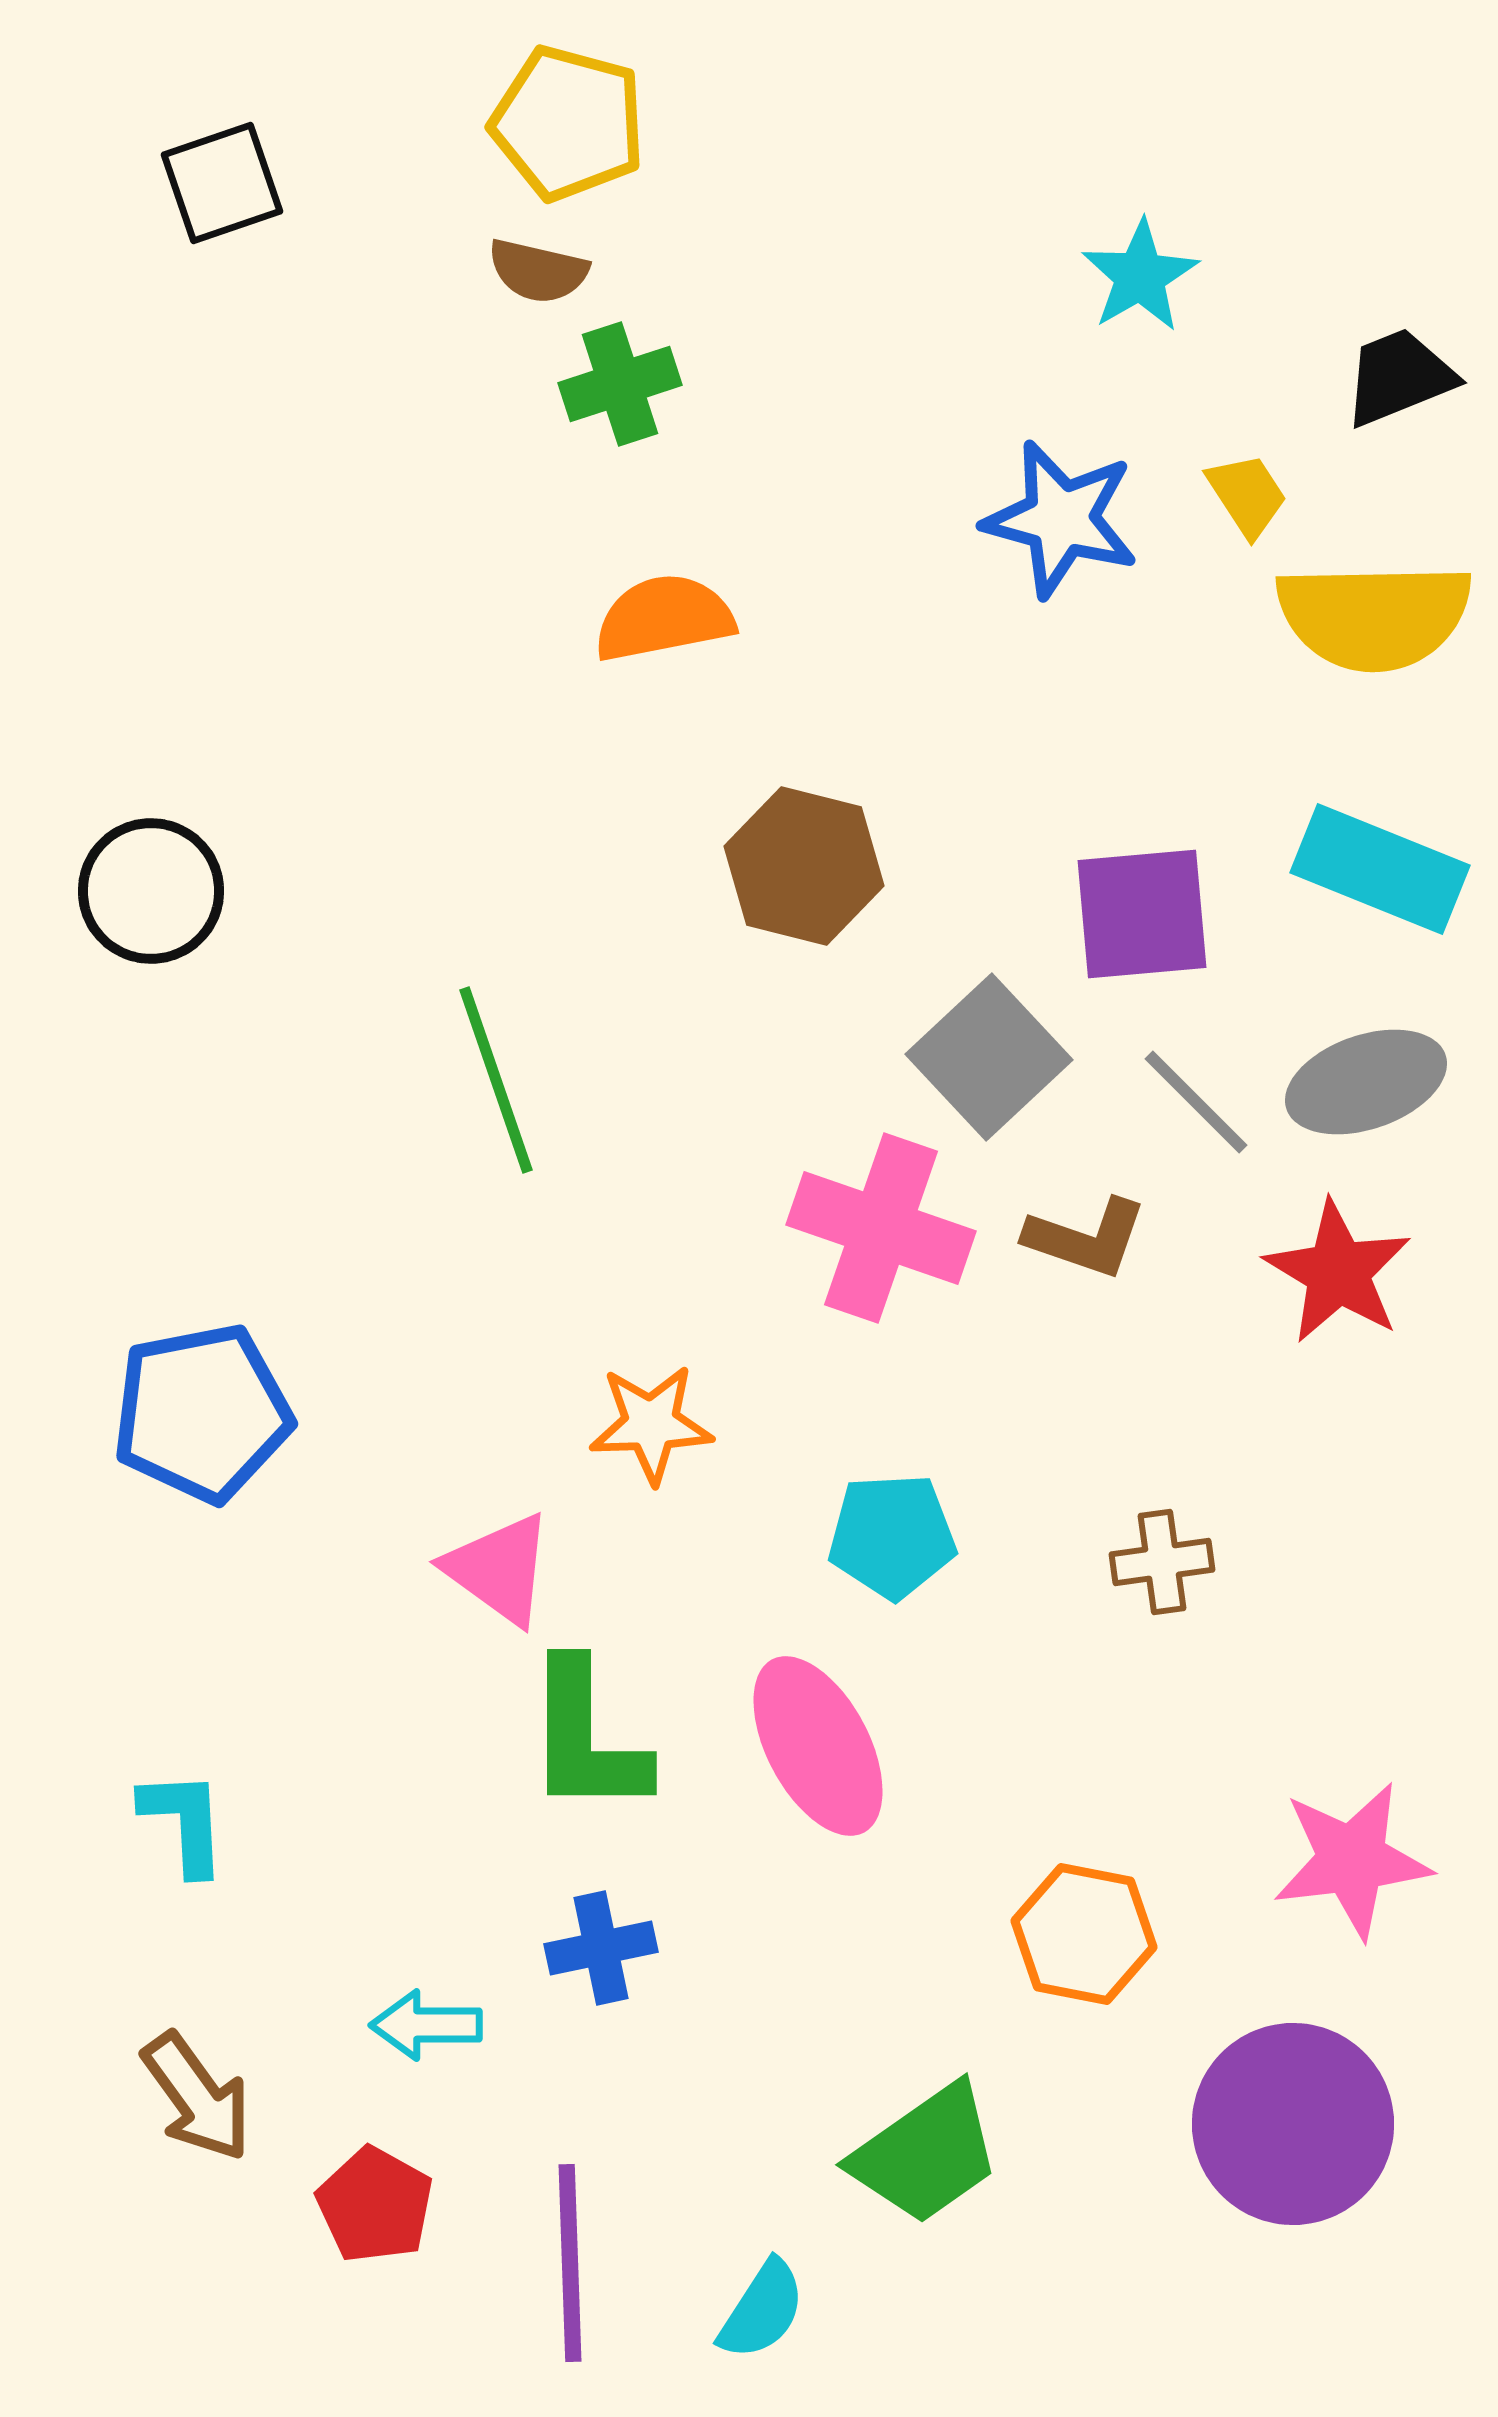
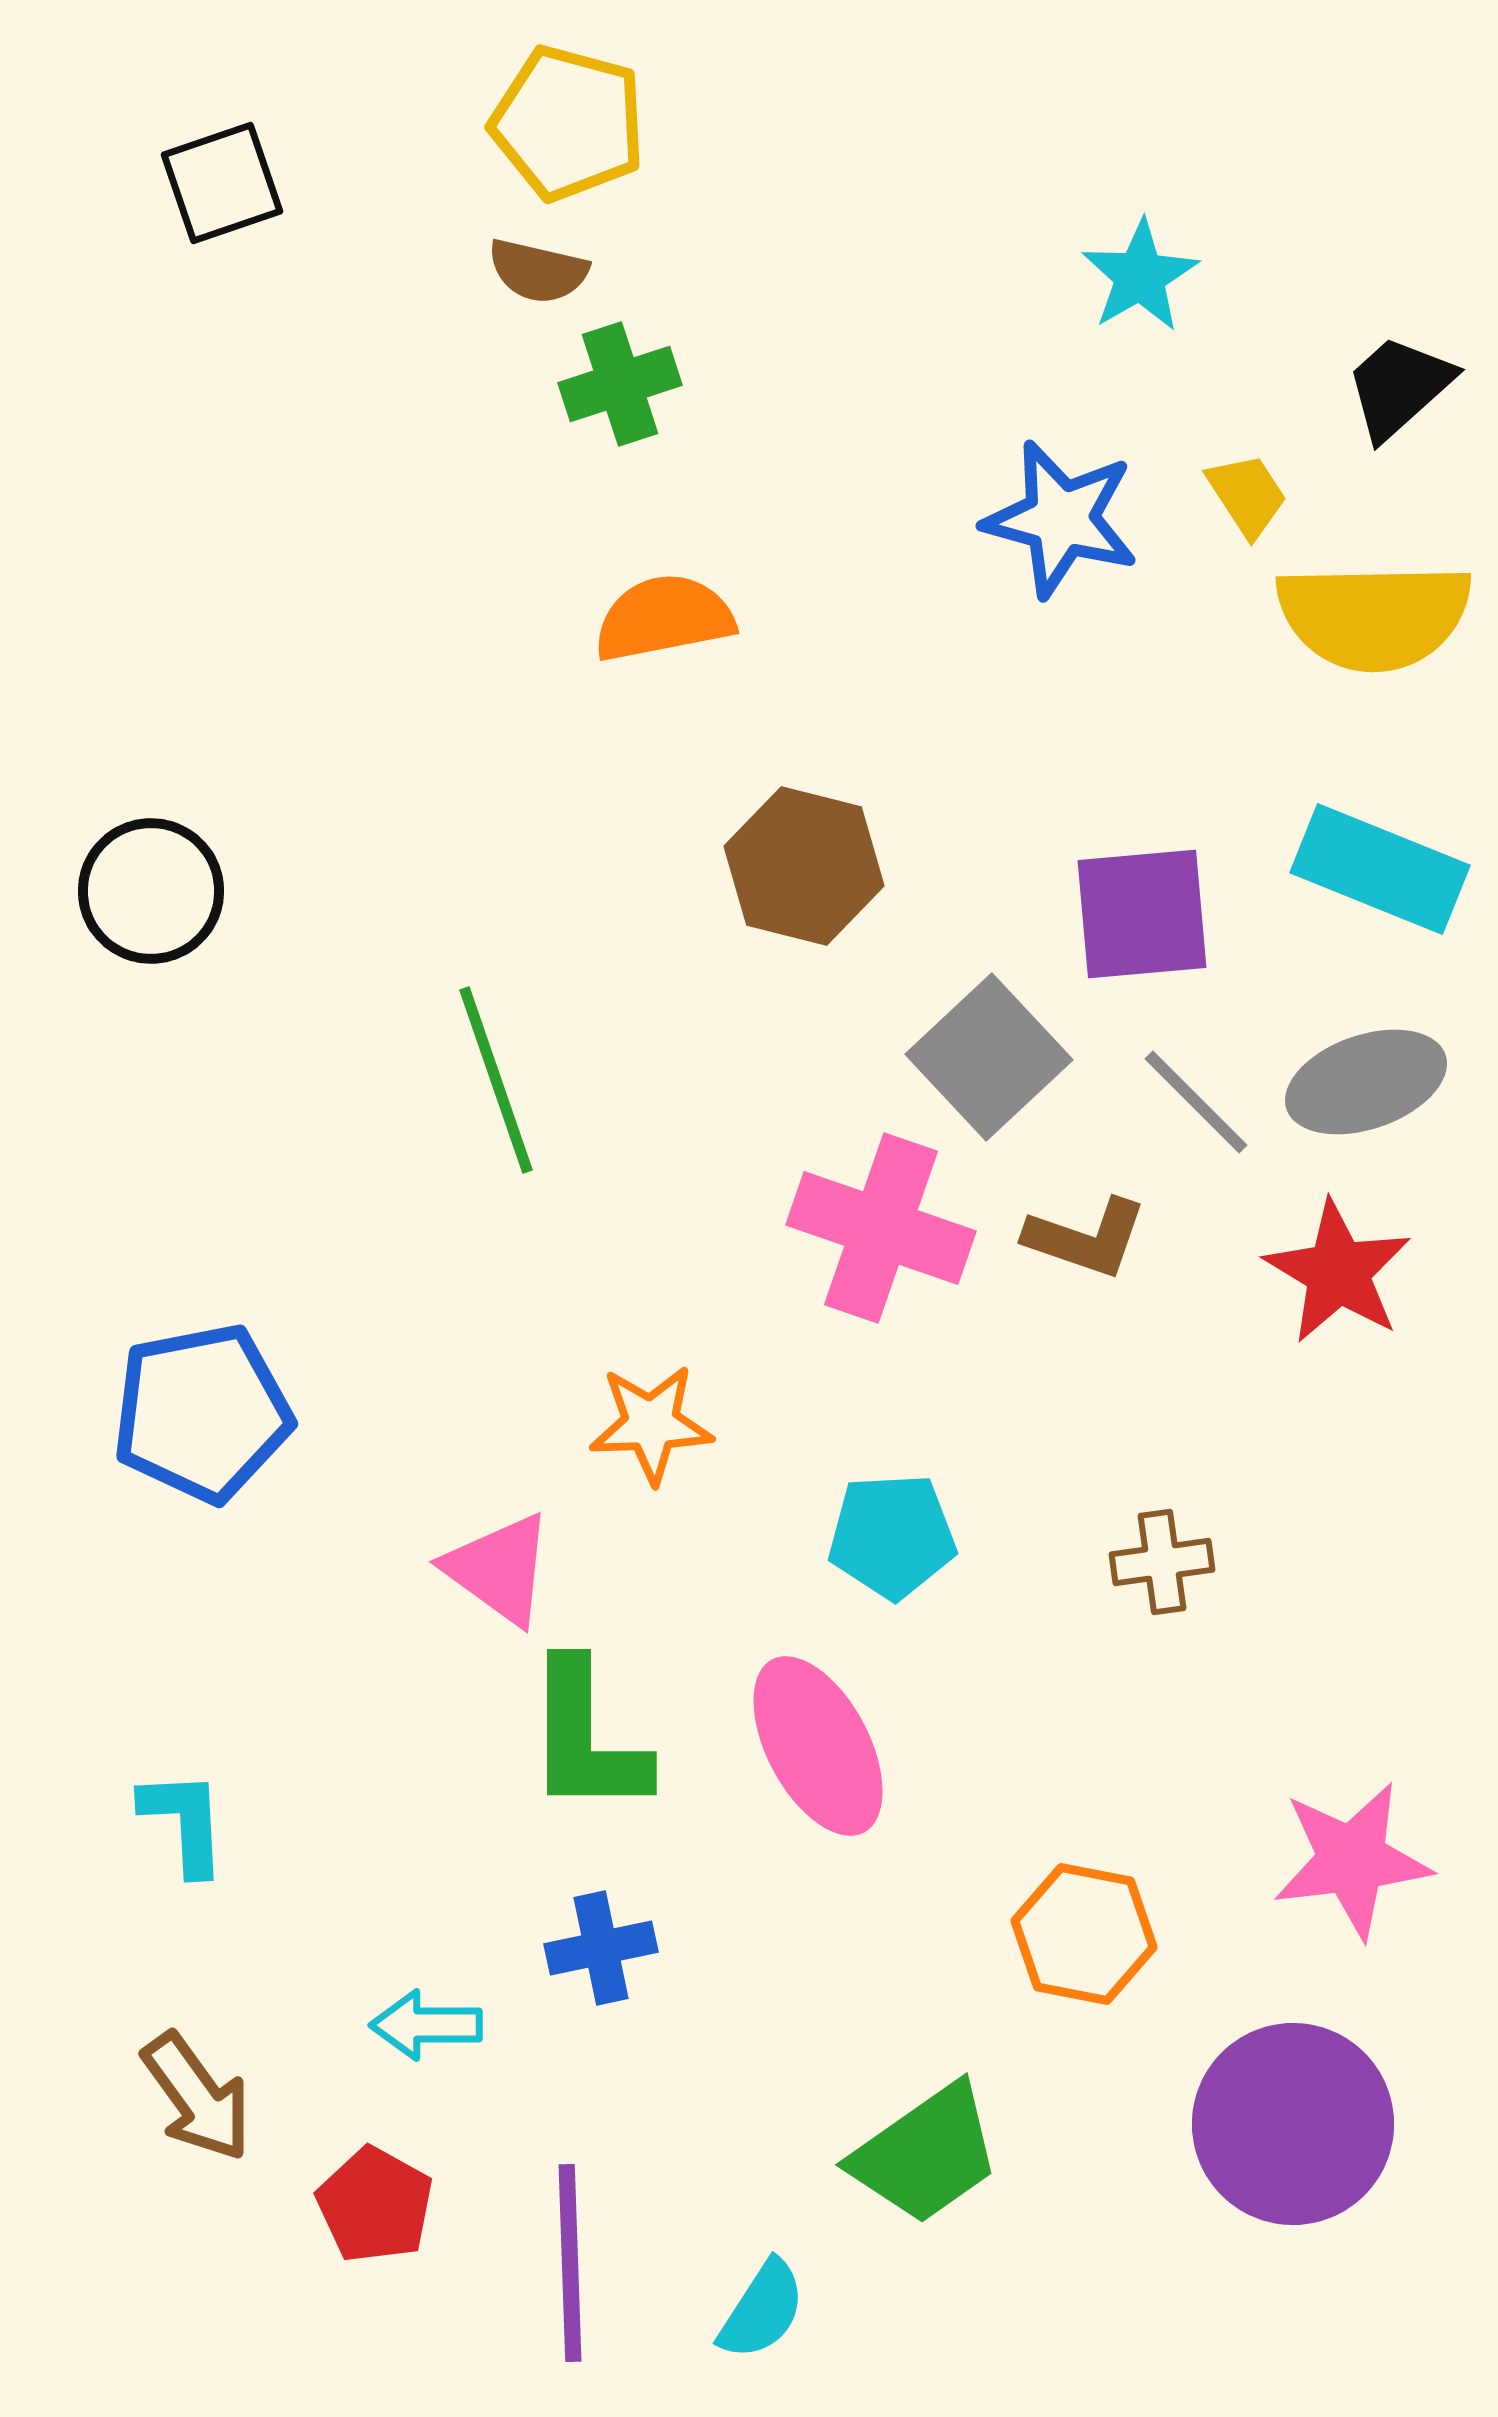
black trapezoid: moved 10 px down; rotated 20 degrees counterclockwise
